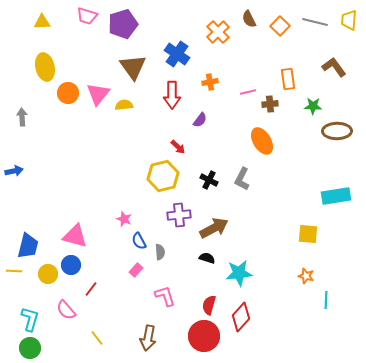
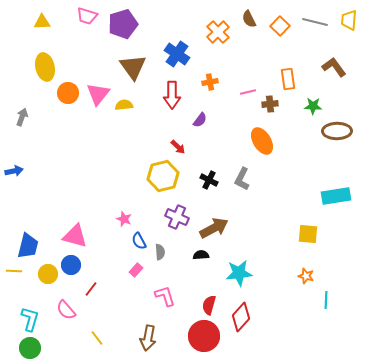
gray arrow at (22, 117): rotated 24 degrees clockwise
purple cross at (179, 215): moved 2 px left, 2 px down; rotated 30 degrees clockwise
black semicircle at (207, 258): moved 6 px left, 3 px up; rotated 21 degrees counterclockwise
